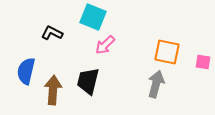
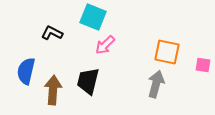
pink square: moved 3 px down
